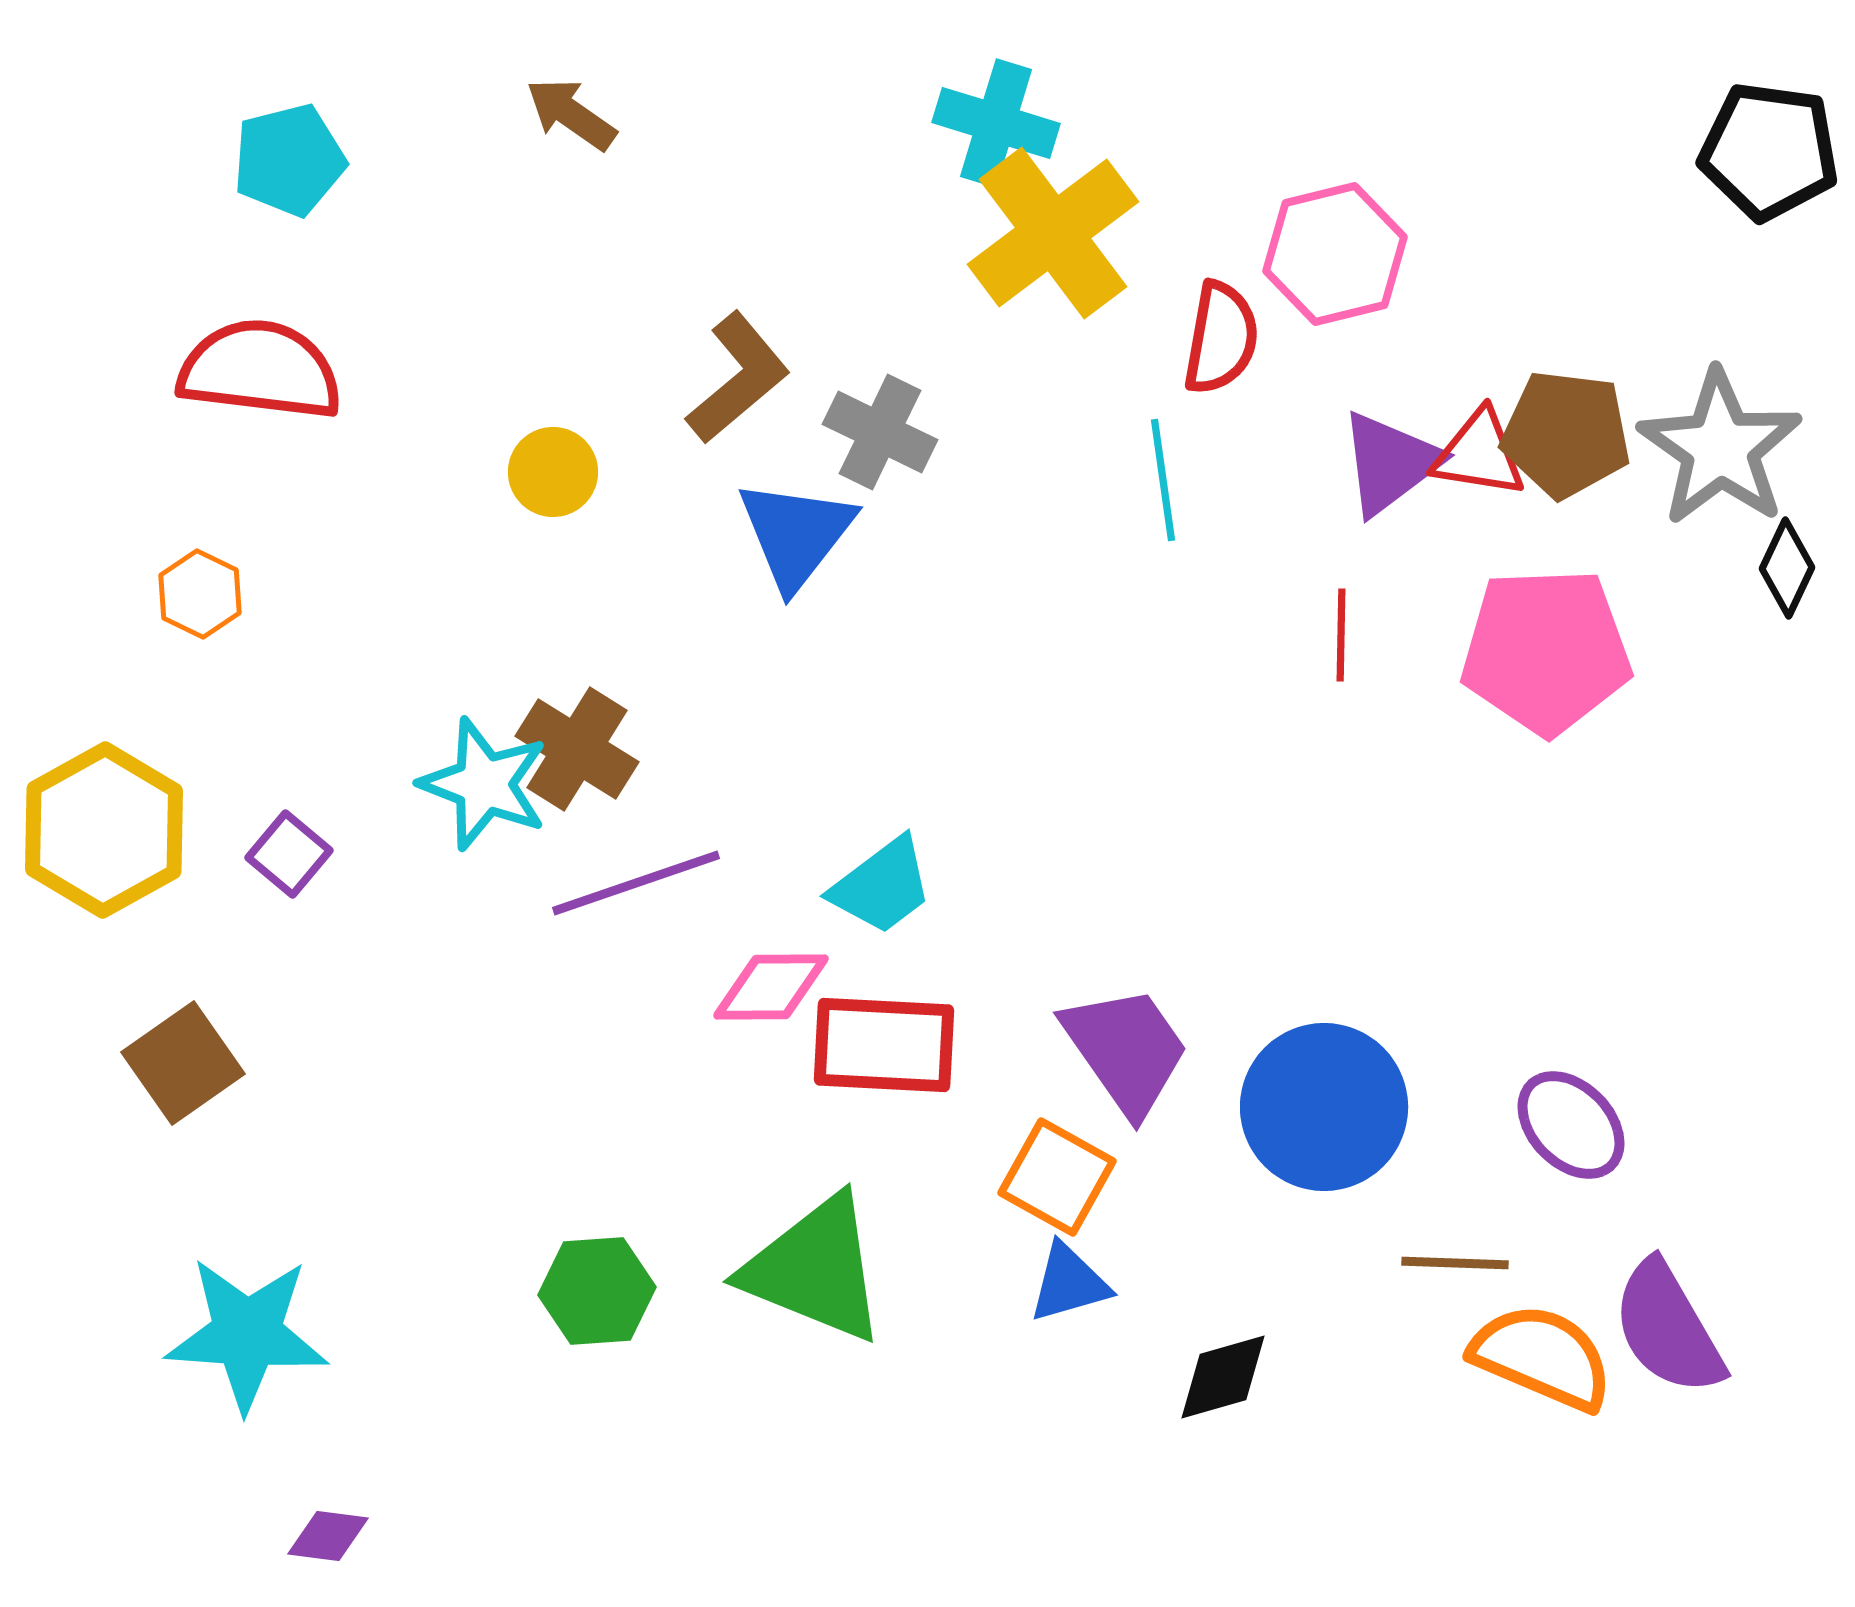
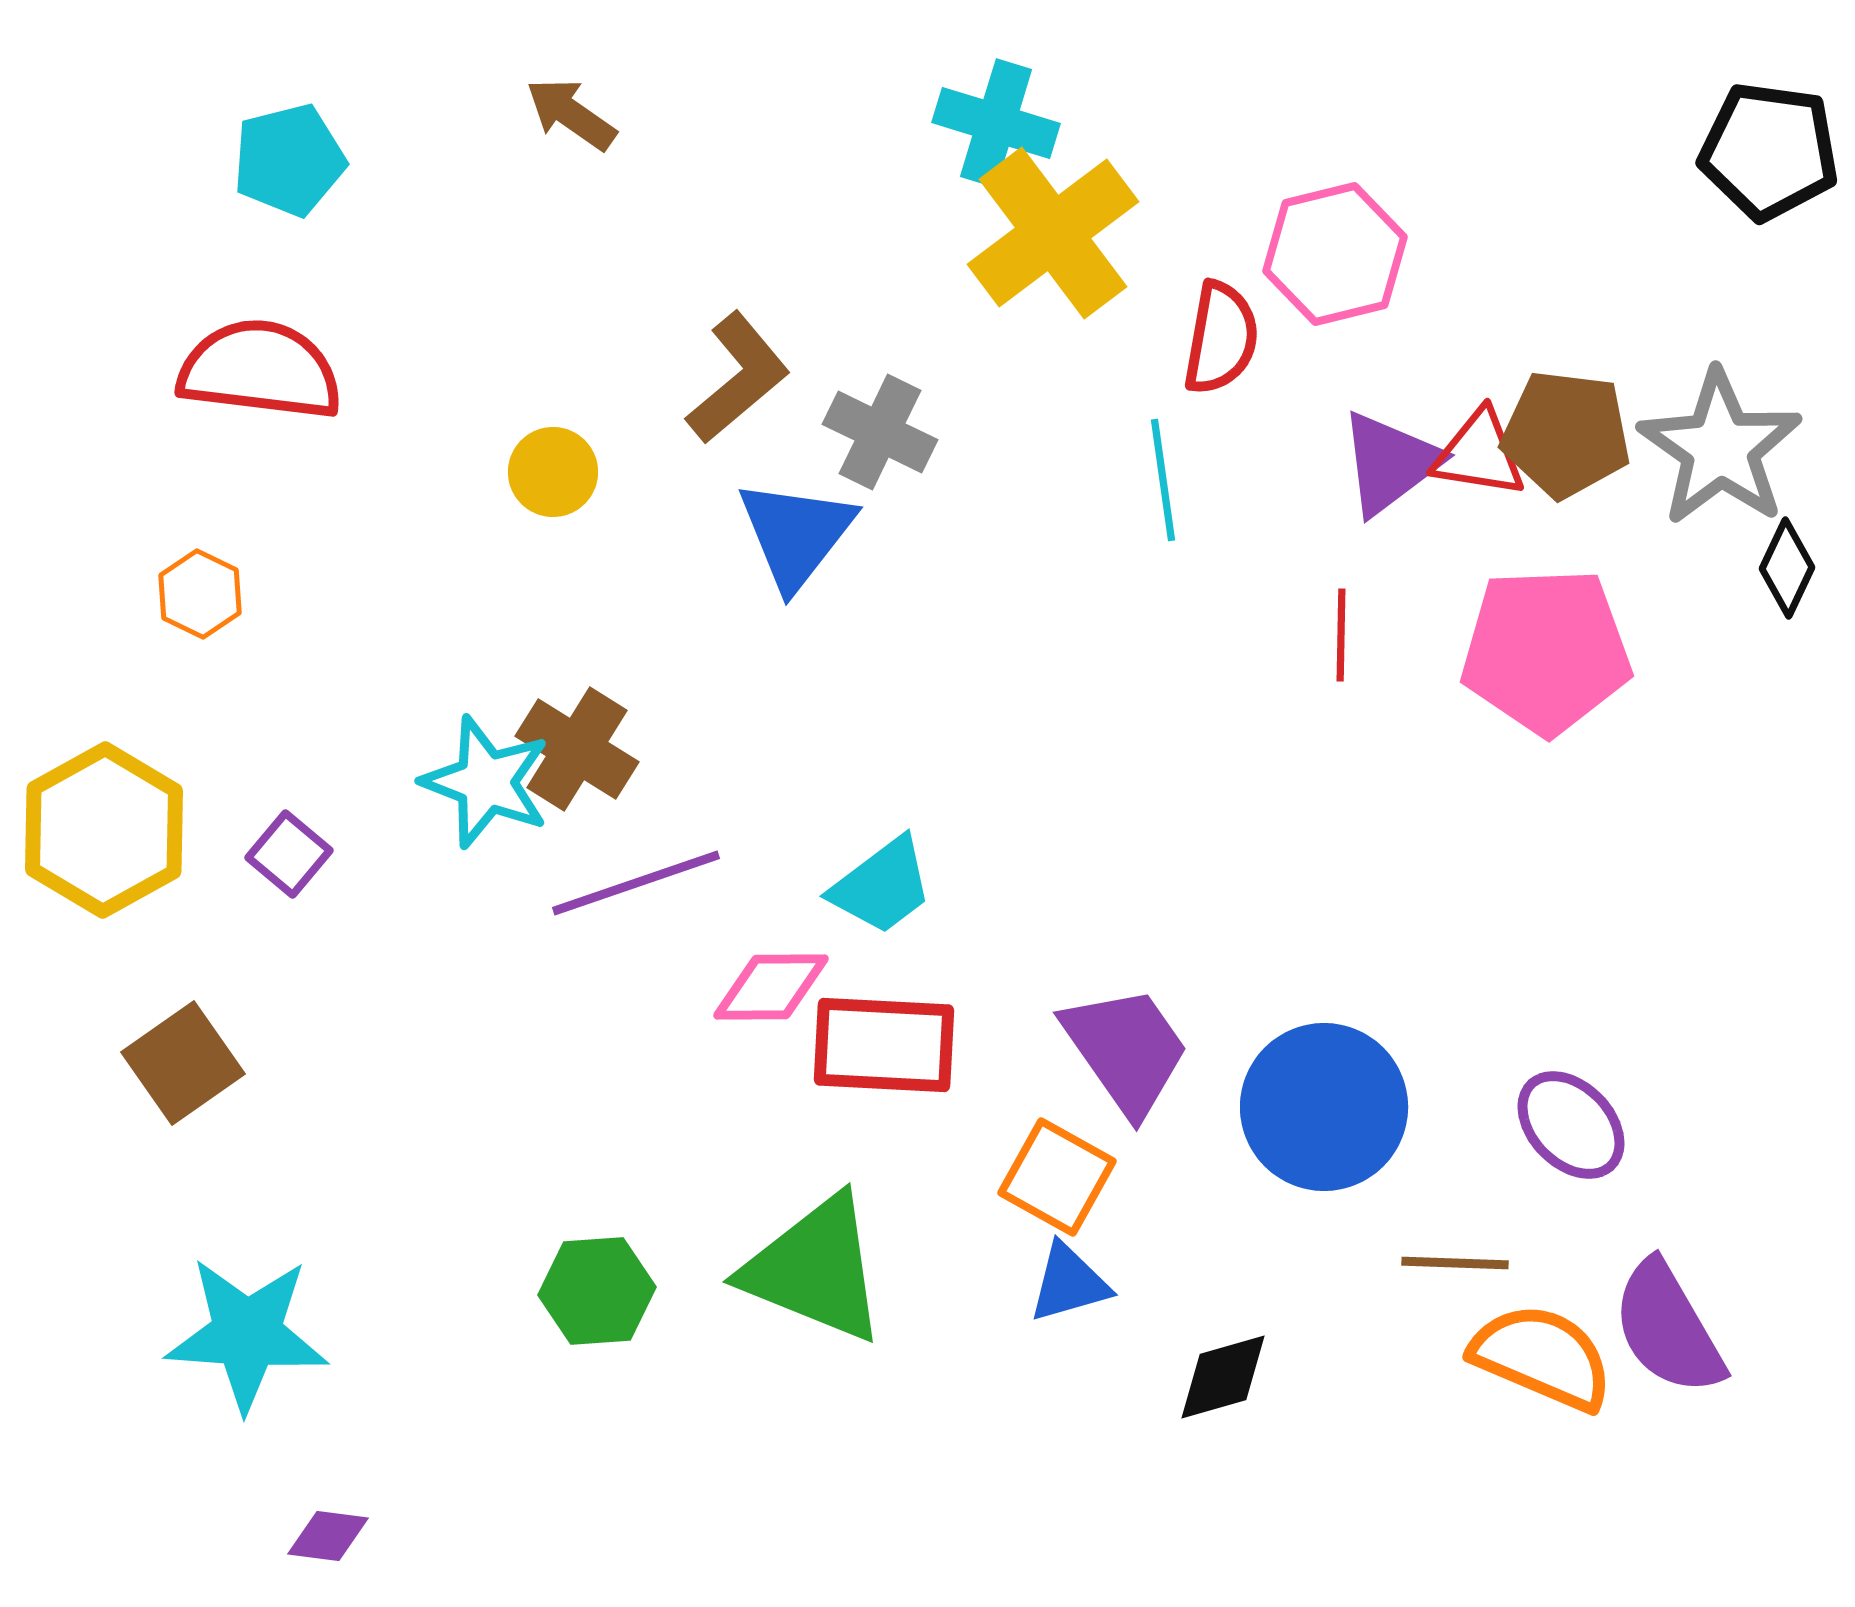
cyan star at (484, 784): moved 2 px right, 2 px up
